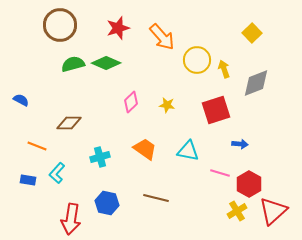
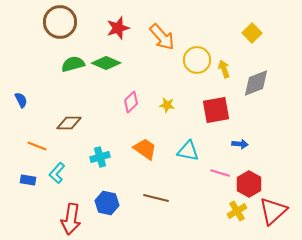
brown circle: moved 3 px up
blue semicircle: rotated 35 degrees clockwise
red square: rotated 8 degrees clockwise
